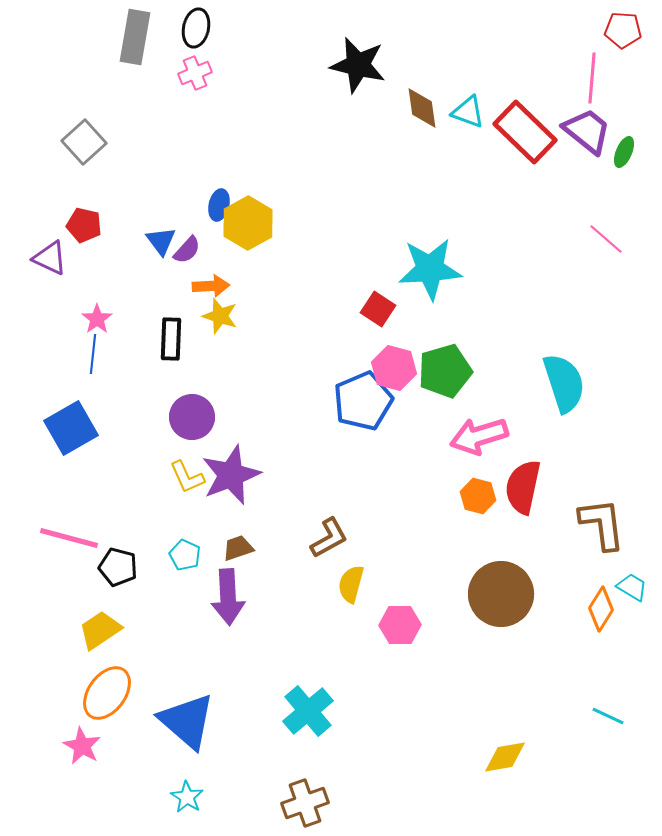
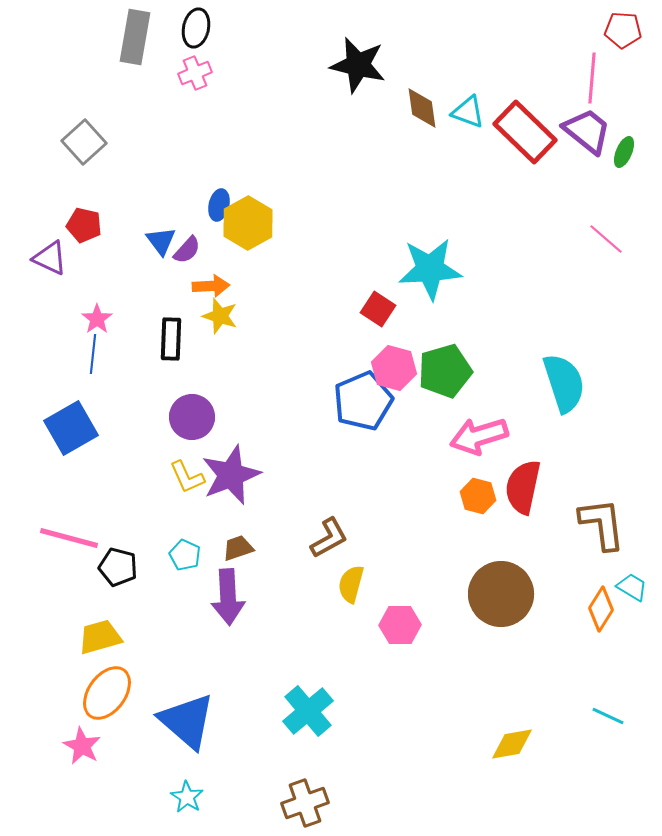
yellow trapezoid at (100, 630): moved 7 px down; rotated 18 degrees clockwise
yellow diamond at (505, 757): moved 7 px right, 13 px up
